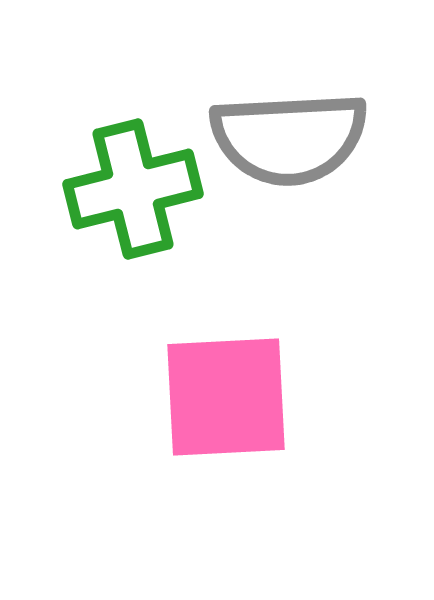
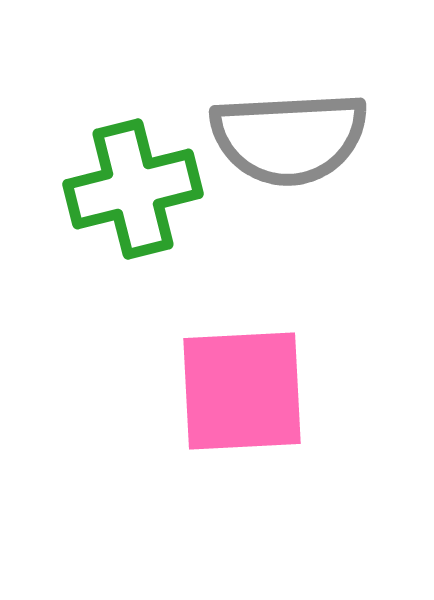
pink square: moved 16 px right, 6 px up
